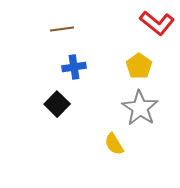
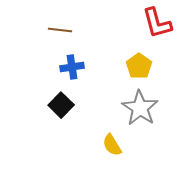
red L-shape: rotated 36 degrees clockwise
brown line: moved 2 px left, 1 px down; rotated 15 degrees clockwise
blue cross: moved 2 px left
black square: moved 4 px right, 1 px down
yellow semicircle: moved 2 px left, 1 px down
